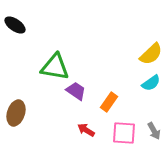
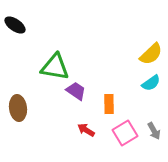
orange rectangle: moved 2 px down; rotated 36 degrees counterclockwise
brown ellipse: moved 2 px right, 5 px up; rotated 25 degrees counterclockwise
pink square: moved 1 px right; rotated 35 degrees counterclockwise
